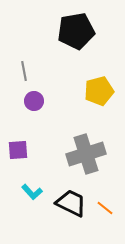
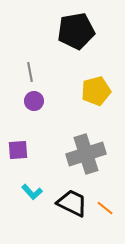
gray line: moved 6 px right, 1 px down
yellow pentagon: moved 3 px left
black trapezoid: moved 1 px right
